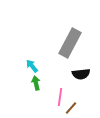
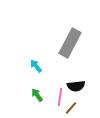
cyan arrow: moved 4 px right
black semicircle: moved 5 px left, 12 px down
green arrow: moved 1 px right, 12 px down; rotated 24 degrees counterclockwise
